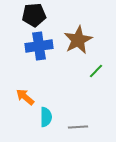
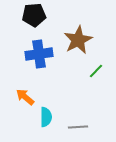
blue cross: moved 8 px down
